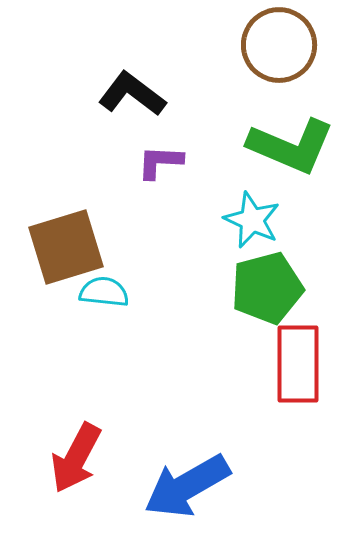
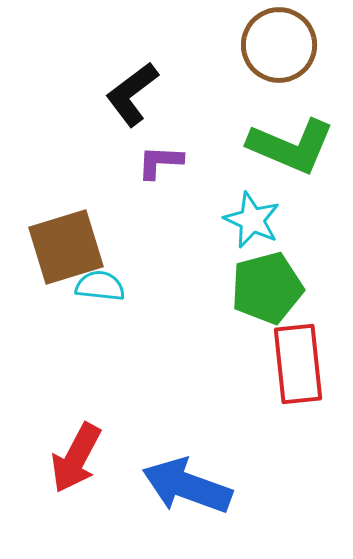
black L-shape: rotated 74 degrees counterclockwise
cyan semicircle: moved 4 px left, 6 px up
red rectangle: rotated 6 degrees counterclockwise
blue arrow: rotated 50 degrees clockwise
